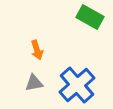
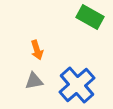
gray triangle: moved 2 px up
